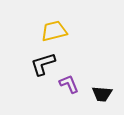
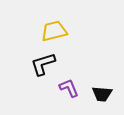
purple L-shape: moved 4 px down
